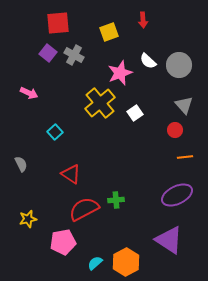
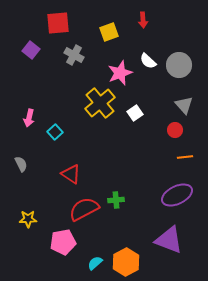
purple square: moved 17 px left, 3 px up
pink arrow: moved 25 px down; rotated 78 degrees clockwise
yellow star: rotated 12 degrees clockwise
purple triangle: rotated 12 degrees counterclockwise
